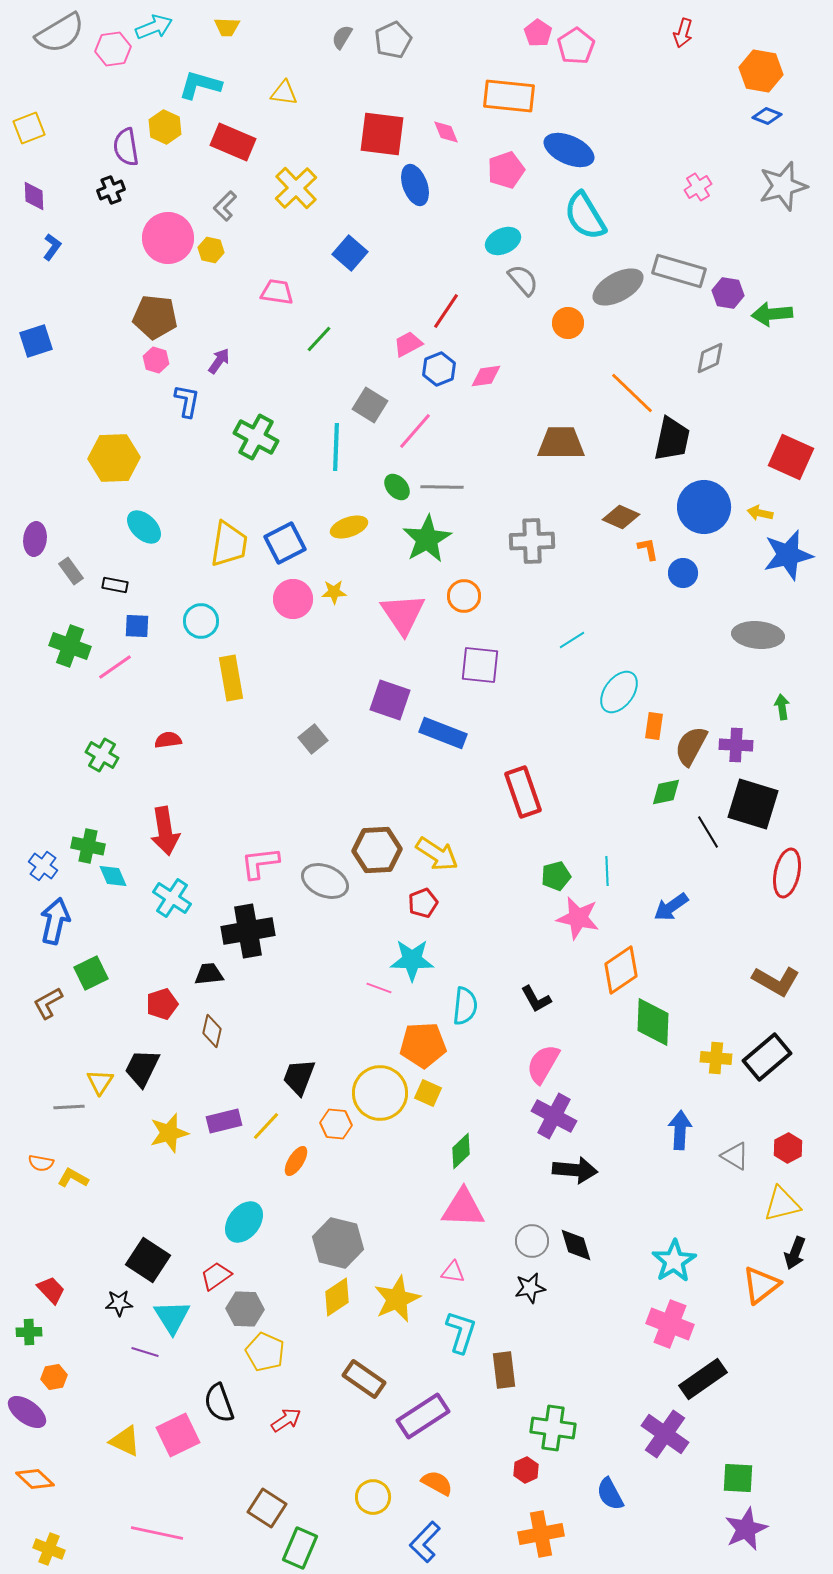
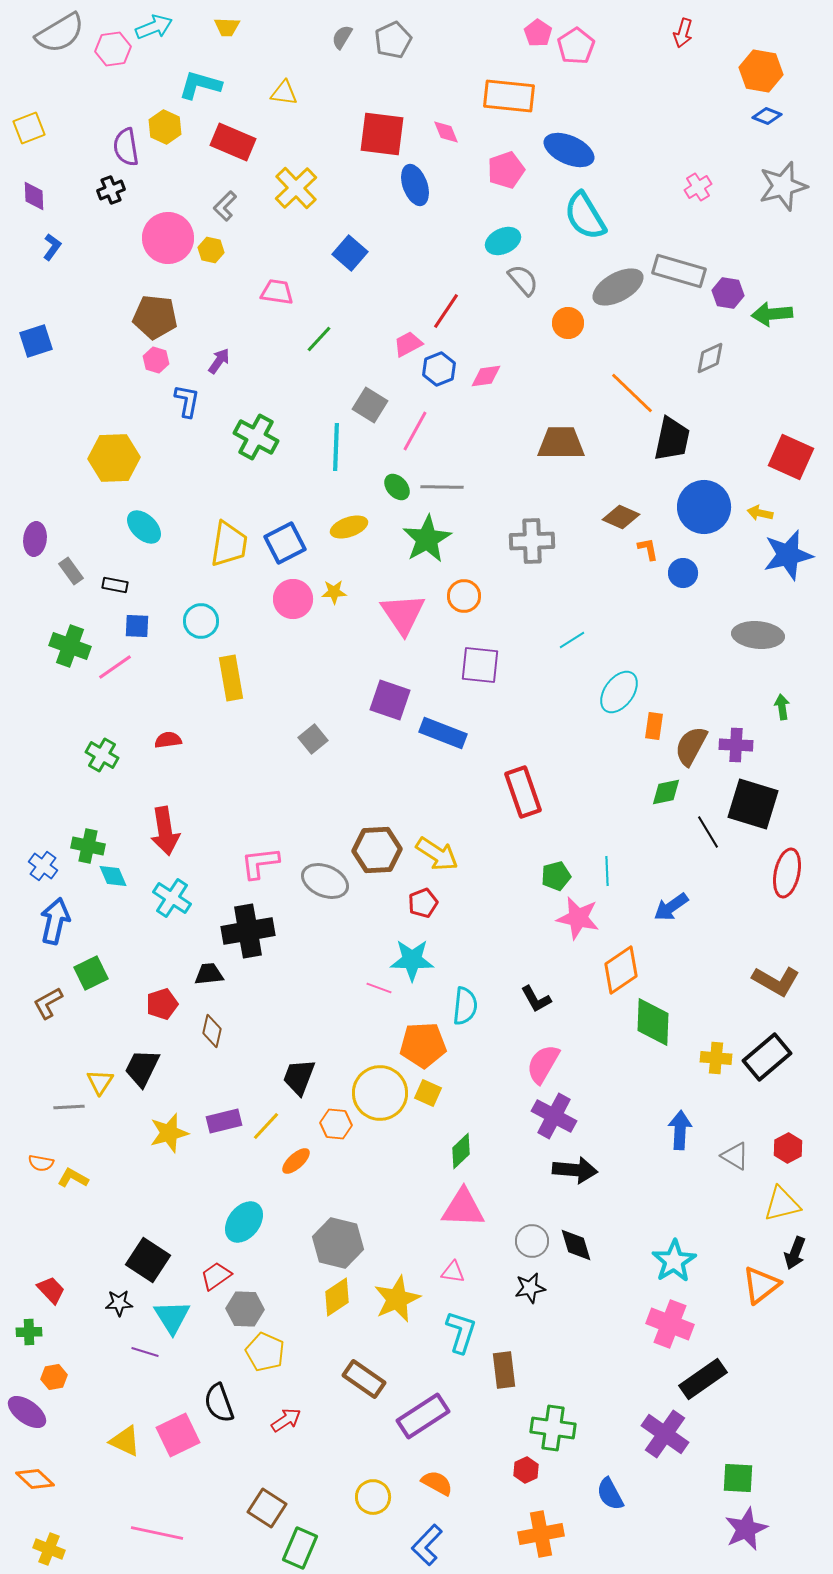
pink line at (415, 431): rotated 12 degrees counterclockwise
orange ellipse at (296, 1161): rotated 16 degrees clockwise
blue L-shape at (425, 1542): moved 2 px right, 3 px down
